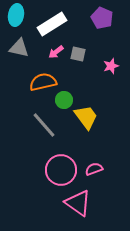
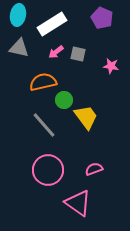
cyan ellipse: moved 2 px right
pink star: rotated 28 degrees clockwise
pink circle: moved 13 px left
